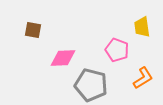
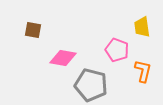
pink diamond: rotated 12 degrees clockwise
orange L-shape: moved 7 px up; rotated 45 degrees counterclockwise
